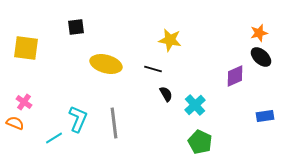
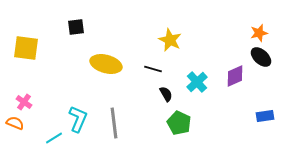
yellow star: rotated 15 degrees clockwise
cyan cross: moved 2 px right, 23 px up
green pentagon: moved 21 px left, 19 px up
